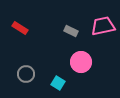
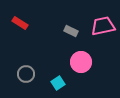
red rectangle: moved 5 px up
cyan square: rotated 24 degrees clockwise
